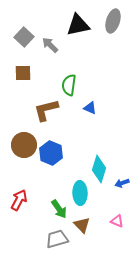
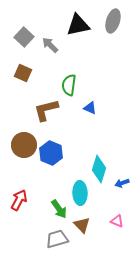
brown square: rotated 24 degrees clockwise
